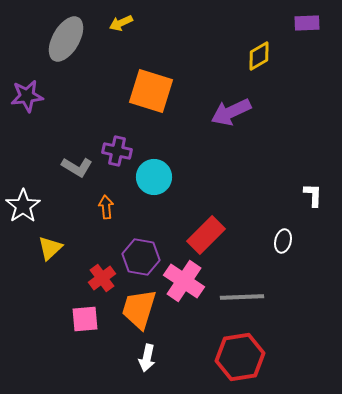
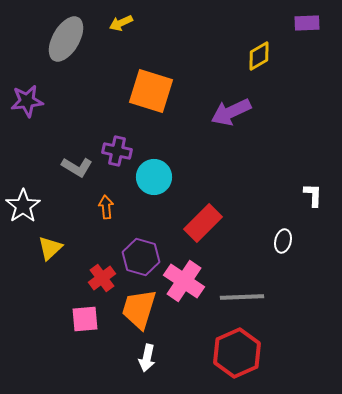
purple star: moved 5 px down
red rectangle: moved 3 px left, 12 px up
purple hexagon: rotated 6 degrees clockwise
red hexagon: moved 3 px left, 4 px up; rotated 15 degrees counterclockwise
